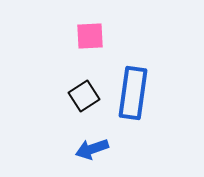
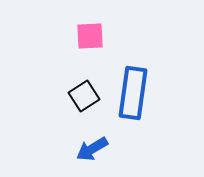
blue arrow: rotated 12 degrees counterclockwise
